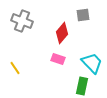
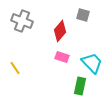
gray square: rotated 24 degrees clockwise
red diamond: moved 2 px left, 2 px up
pink rectangle: moved 4 px right, 2 px up
green rectangle: moved 2 px left
